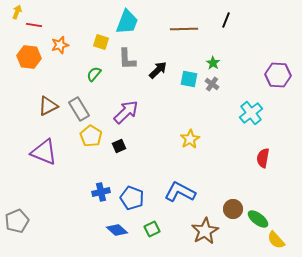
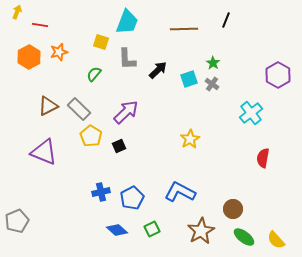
red line: moved 6 px right
orange star: moved 1 px left, 7 px down
orange hexagon: rotated 25 degrees clockwise
purple hexagon: rotated 25 degrees clockwise
cyan square: rotated 30 degrees counterclockwise
gray rectangle: rotated 15 degrees counterclockwise
blue pentagon: rotated 25 degrees clockwise
green ellipse: moved 14 px left, 18 px down
brown star: moved 4 px left
